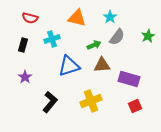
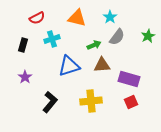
red semicircle: moved 7 px right; rotated 42 degrees counterclockwise
yellow cross: rotated 15 degrees clockwise
red square: moved 4 px left, 4 px up
